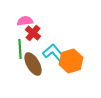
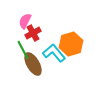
pink semicircle: rotated 56 degrees counterclockwise
red cross: rotated 21 degrees clockwise
green line: moved 3 px right, 1 px down; rotated 24 degrees counterclockwise
orange hexagon: moved 17 px up
